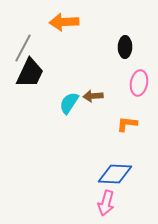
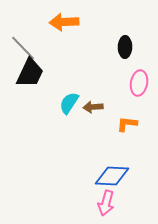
gray line: rotated 72 degrees counterclockwise
brown arrow: moved 11 px down
blue diamond: moved 3 px left, 2 px down
